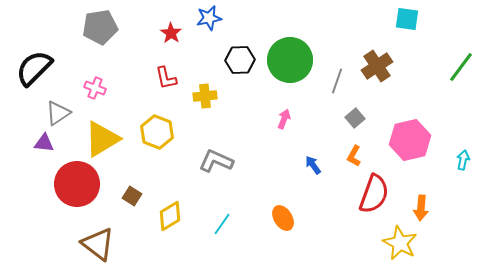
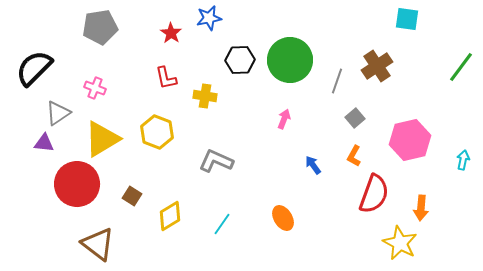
yellow cross: rotated 15 degrees clockwise
